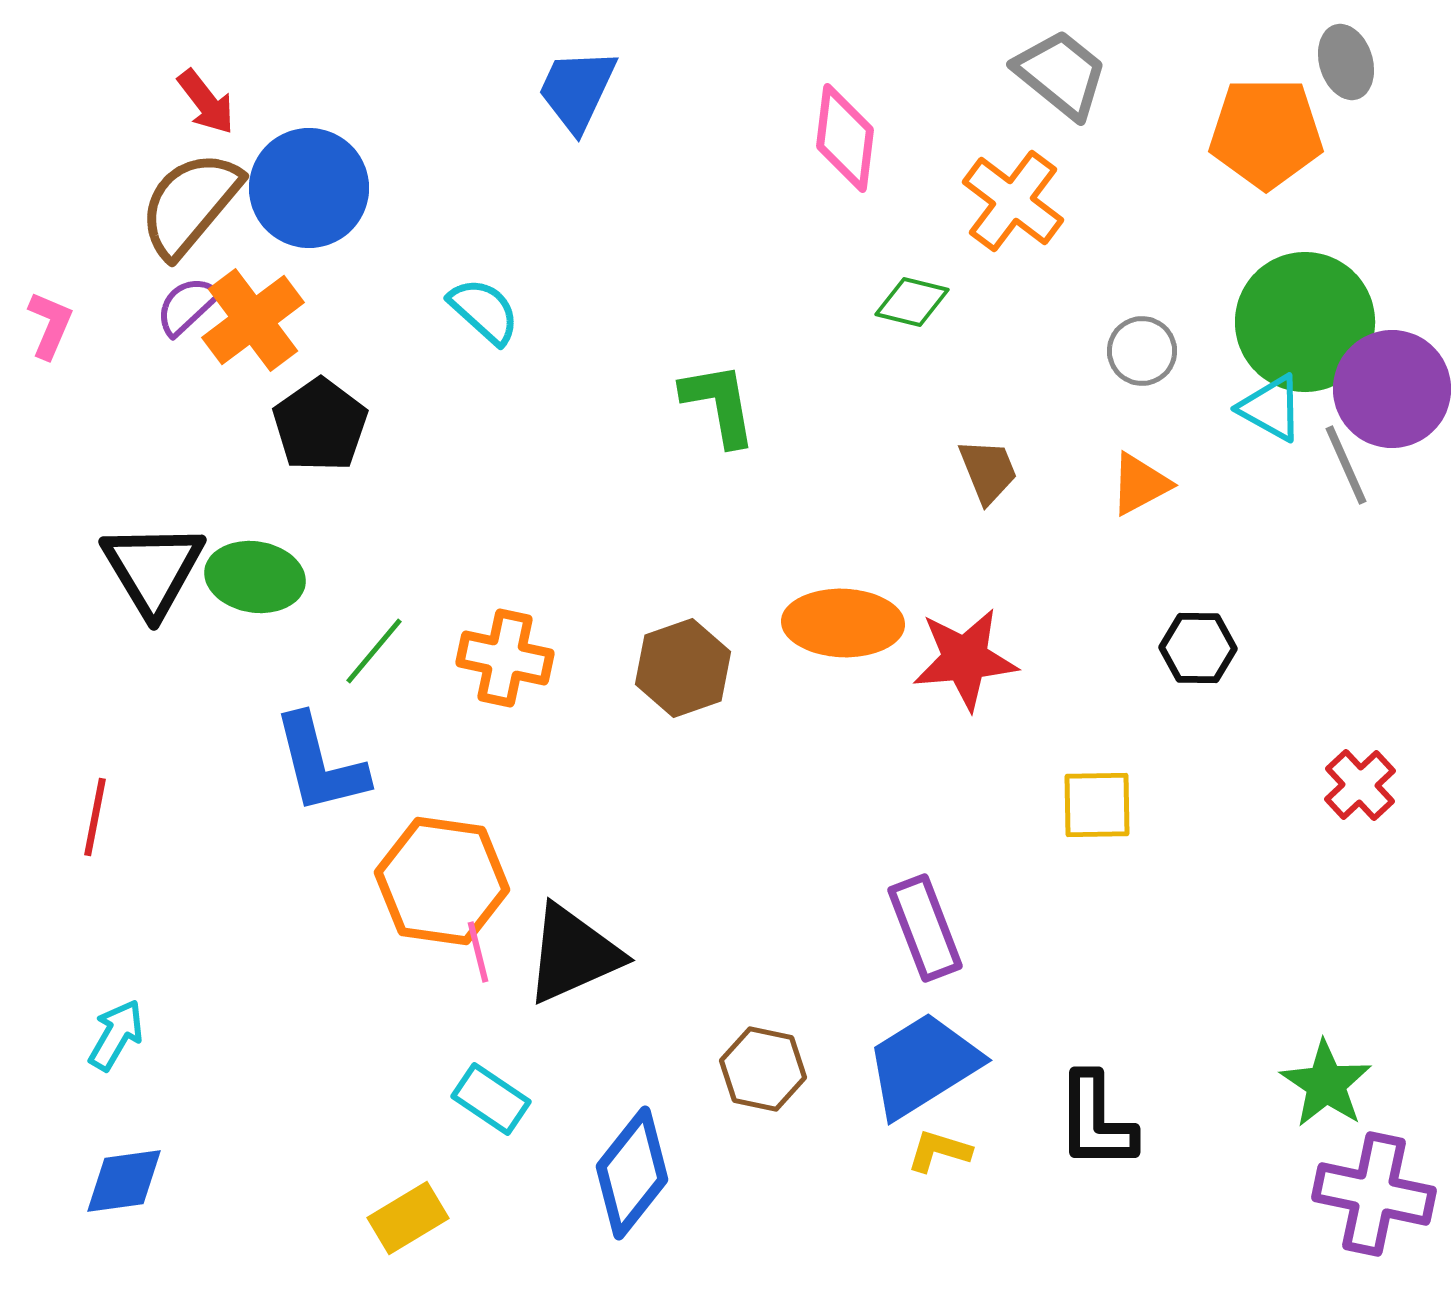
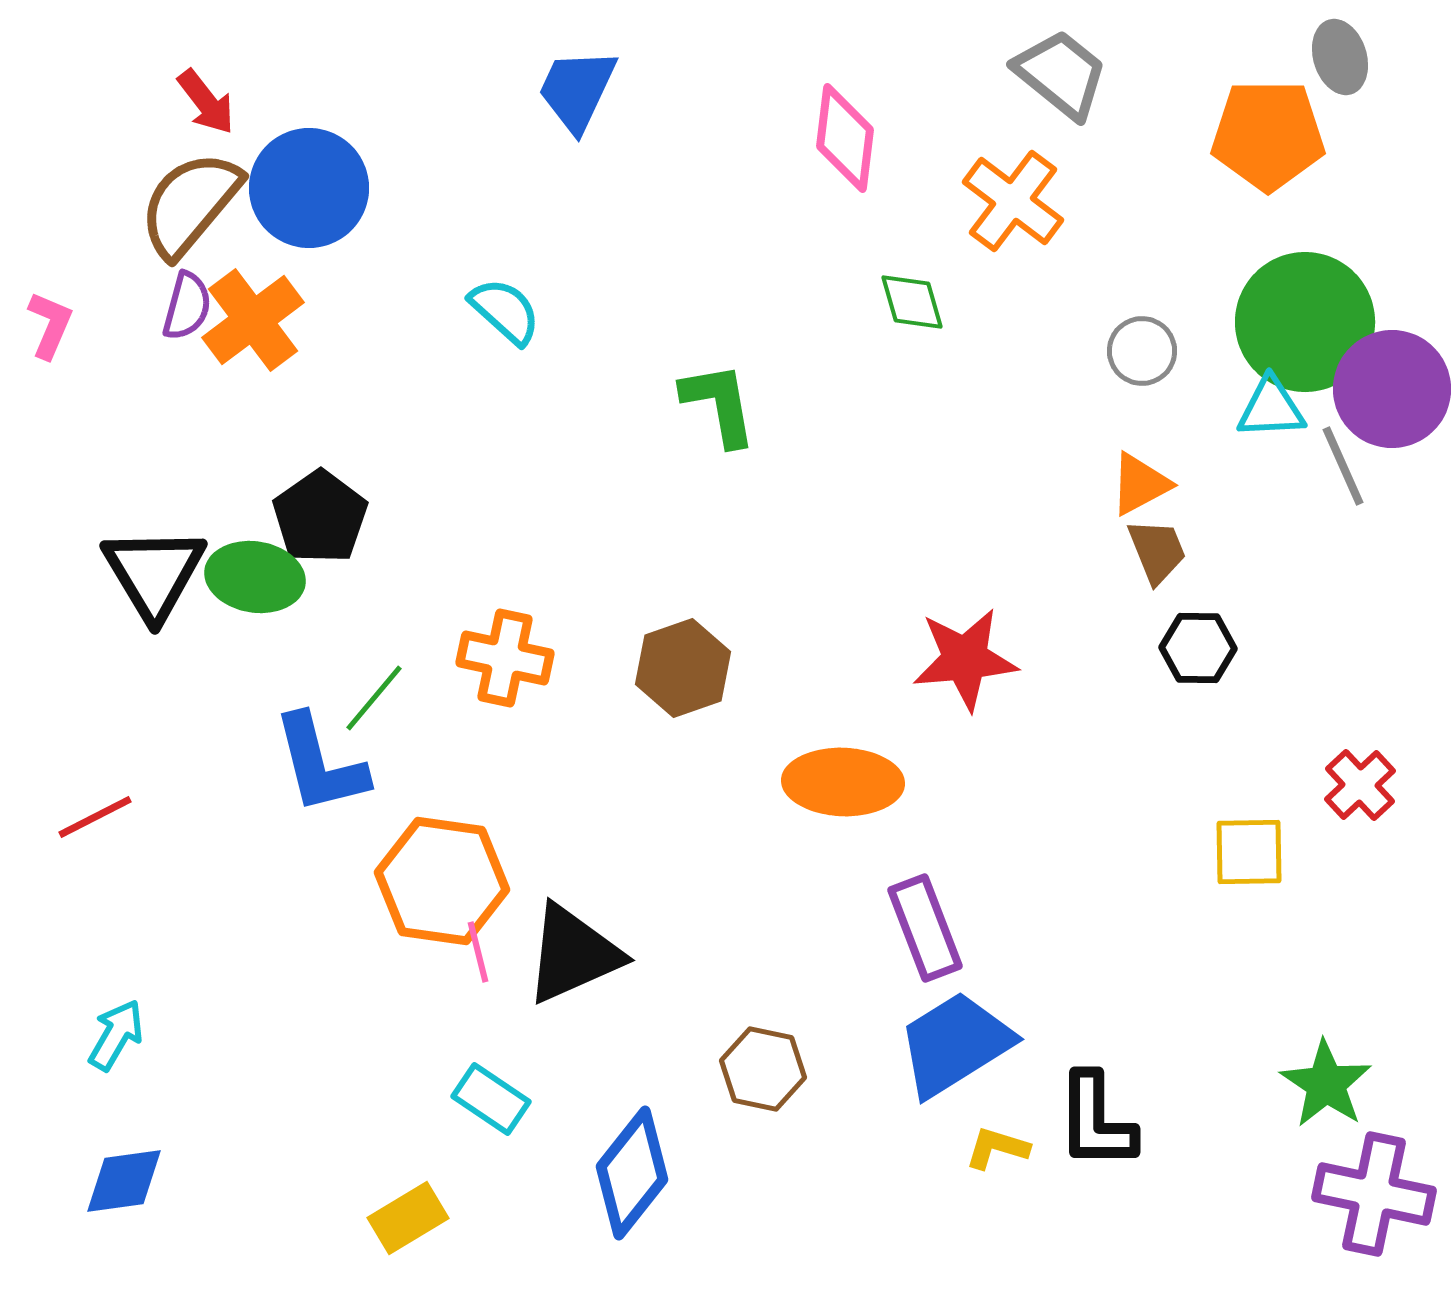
gray ellipse at (1346, 62): moved 6 px left, 5 px up
orange pentagon at (1266, 133): moved 2 px right, 2 px down
green diamond at (912, 302): rotated 60 degrees clockwise
purple semicircle at (187, 306): rotated 148 degrees clockwise
cyan semicircle at (484, 311): moved 21 px right
cyan triangle at (1271, 408): rotated 32 degrees counterclockwise
black pentagon at (320, 425): moved 92 px down
gray line at (1346, 465): moved 3 px left, 1 px down
brown trapezoid at (988, 471): moved 169 px right, 80 px down
black triangle at (153, 569): moved 1 px right, 4 px down
orange ellipse at (843, 623): moved 159 px down
green line at (374, 651): moved 47 px down
yellow square at (1097, 805): moved 152 px right, 47 px down
red line at (95, 817): rotated 52 degrees clockwise
blue trapezoid at (923, 1065): moved 32 px right, 21 px up
yellow L-shape at (939, 1151): moved 58 px right, 3 px up
